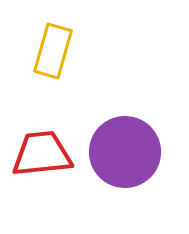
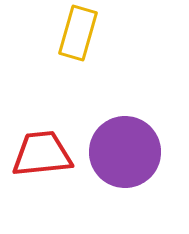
yellow rectangle: moved 25 px right, 18 px up
